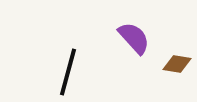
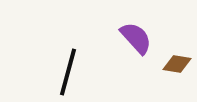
purple semicircle: moved 2 px right
